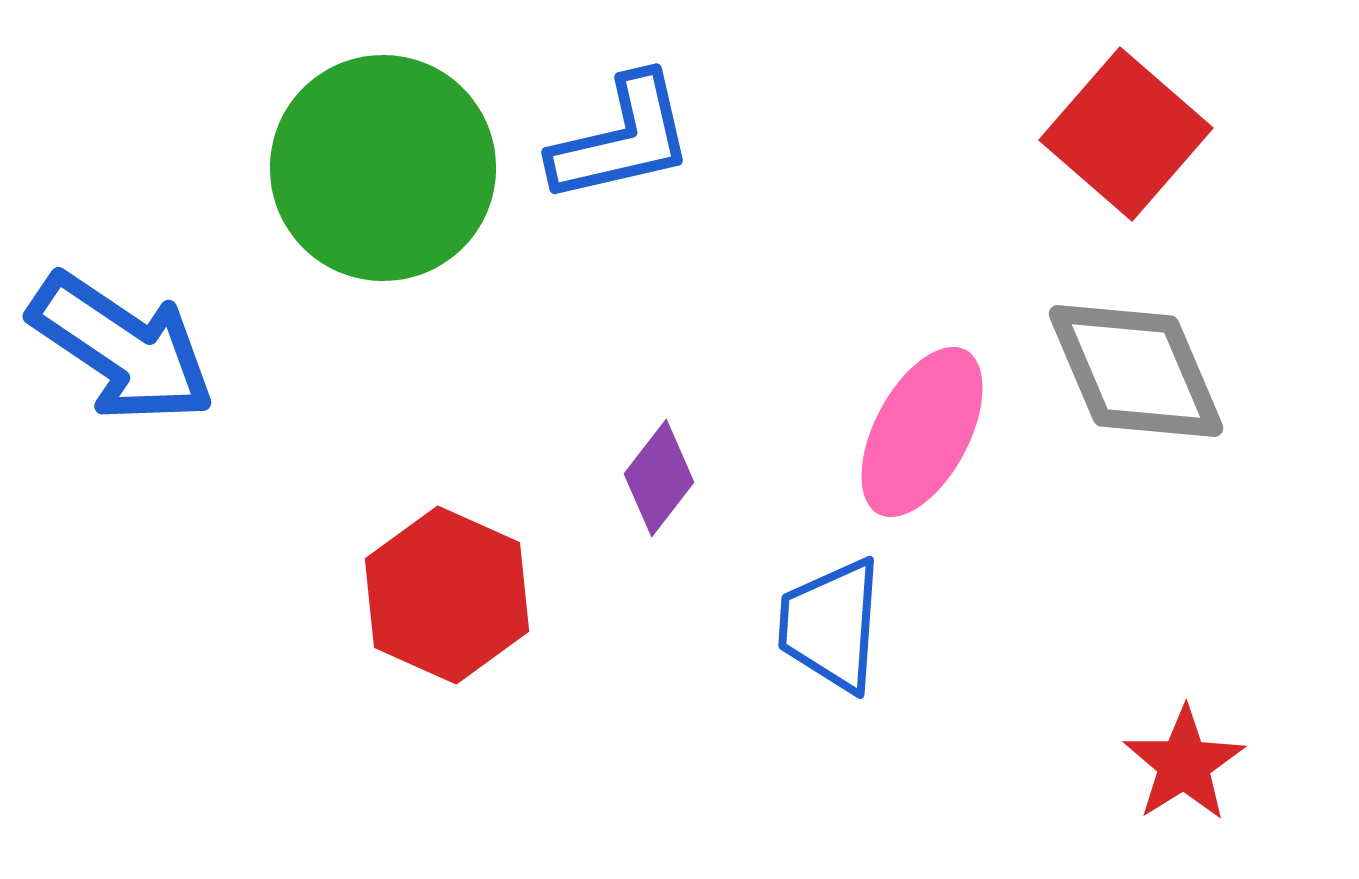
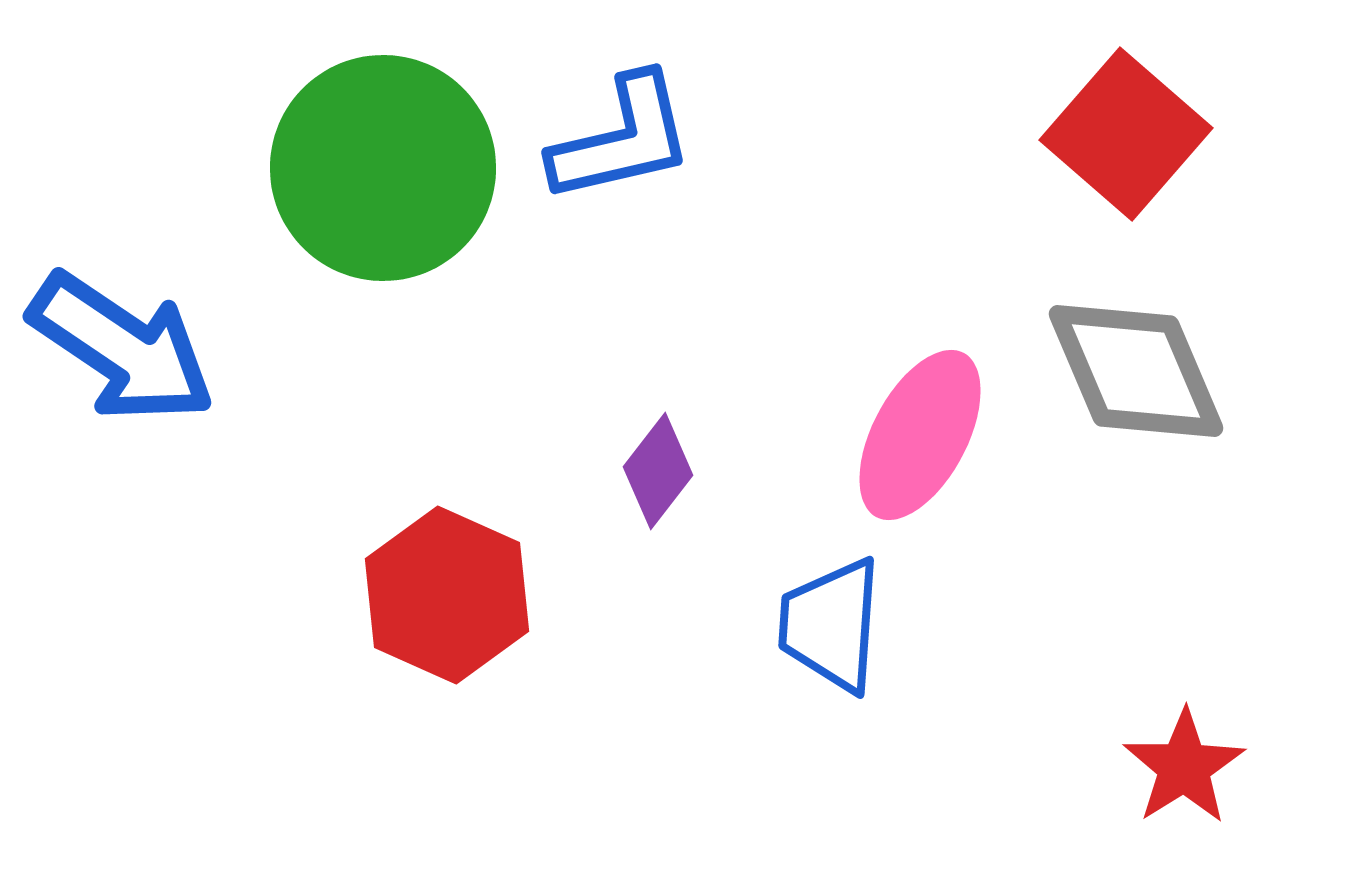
pink ellipse: moved 2 px left, 3 px down
purple diamond: moved 1 px left, 7 px up
red star: moved 3 px down
